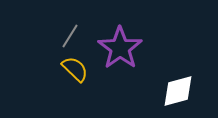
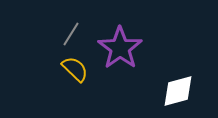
gray line: moved 1 px right, 2 px up
